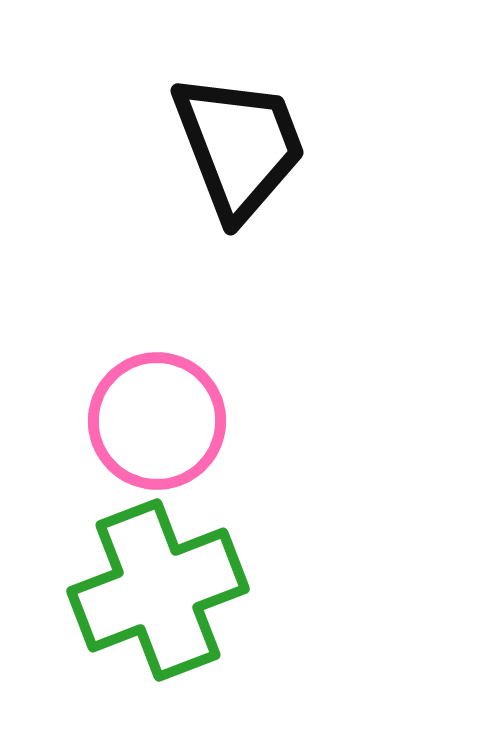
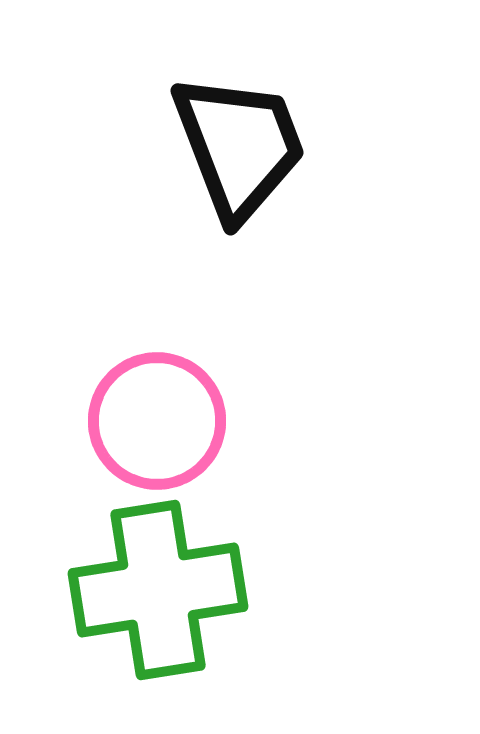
green cross: rotated 12 degrees clockwise
